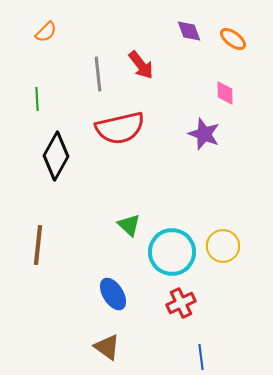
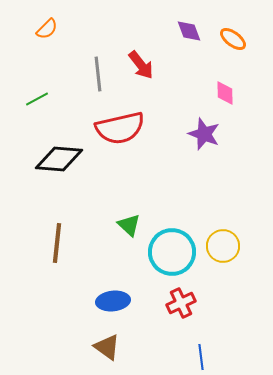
orange semicircle: moved 1 px right, 3 px up
green line: rotated 65 degrees clockwise
black diamond: moved 3 px right, 3 px down; rotated 66 degrees clockwise
brown line: moved 19 px right, 2 px up
blue ellipse: moved 7 px down; rotated 64 degrees counterclockwise
